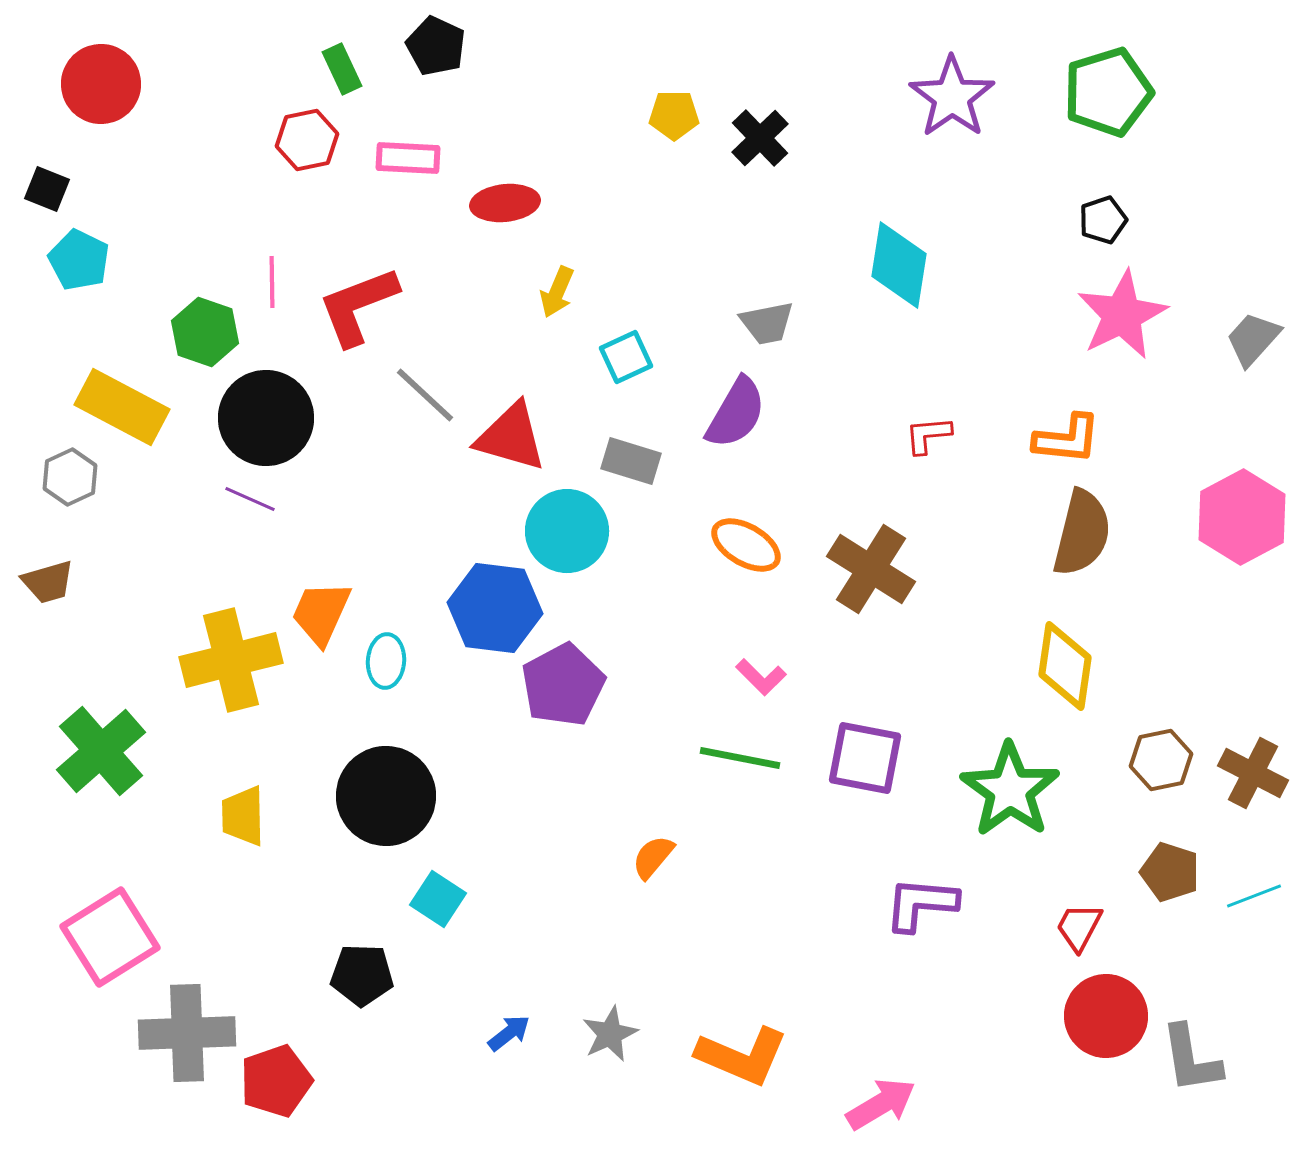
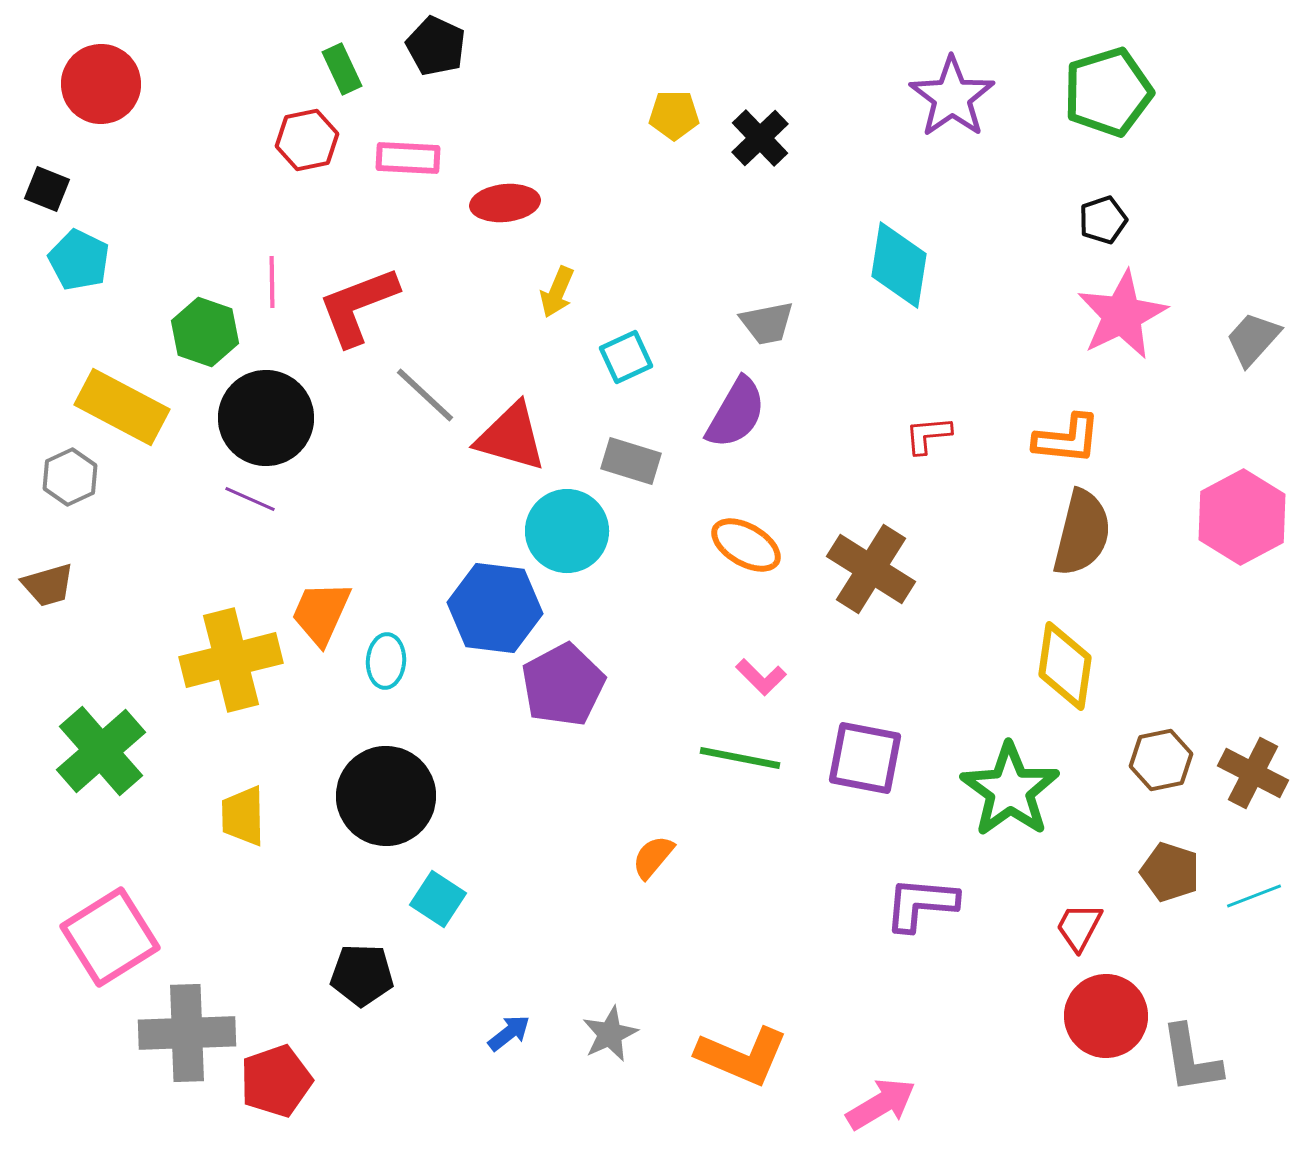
brown trapezoid at (48, 582): moved 3 px down
